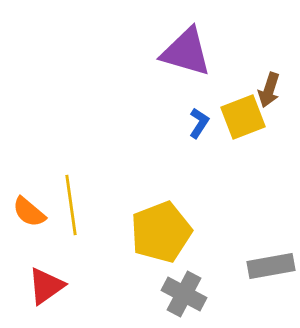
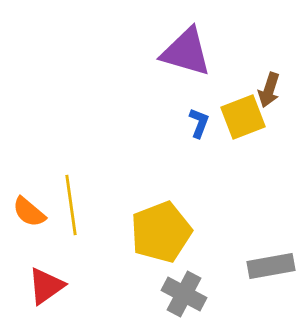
blue L-shape: rotated 12 degrees counterclockwise
